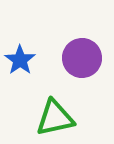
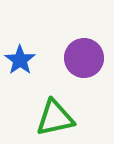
purple circle: moved 2 px right
